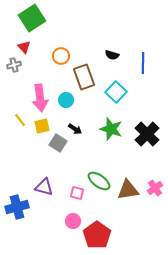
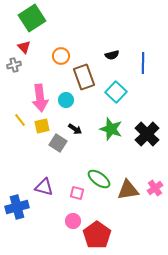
black semicircle: rotated 32 degrees counterclockwise
green ellipse: moved 2 px up
